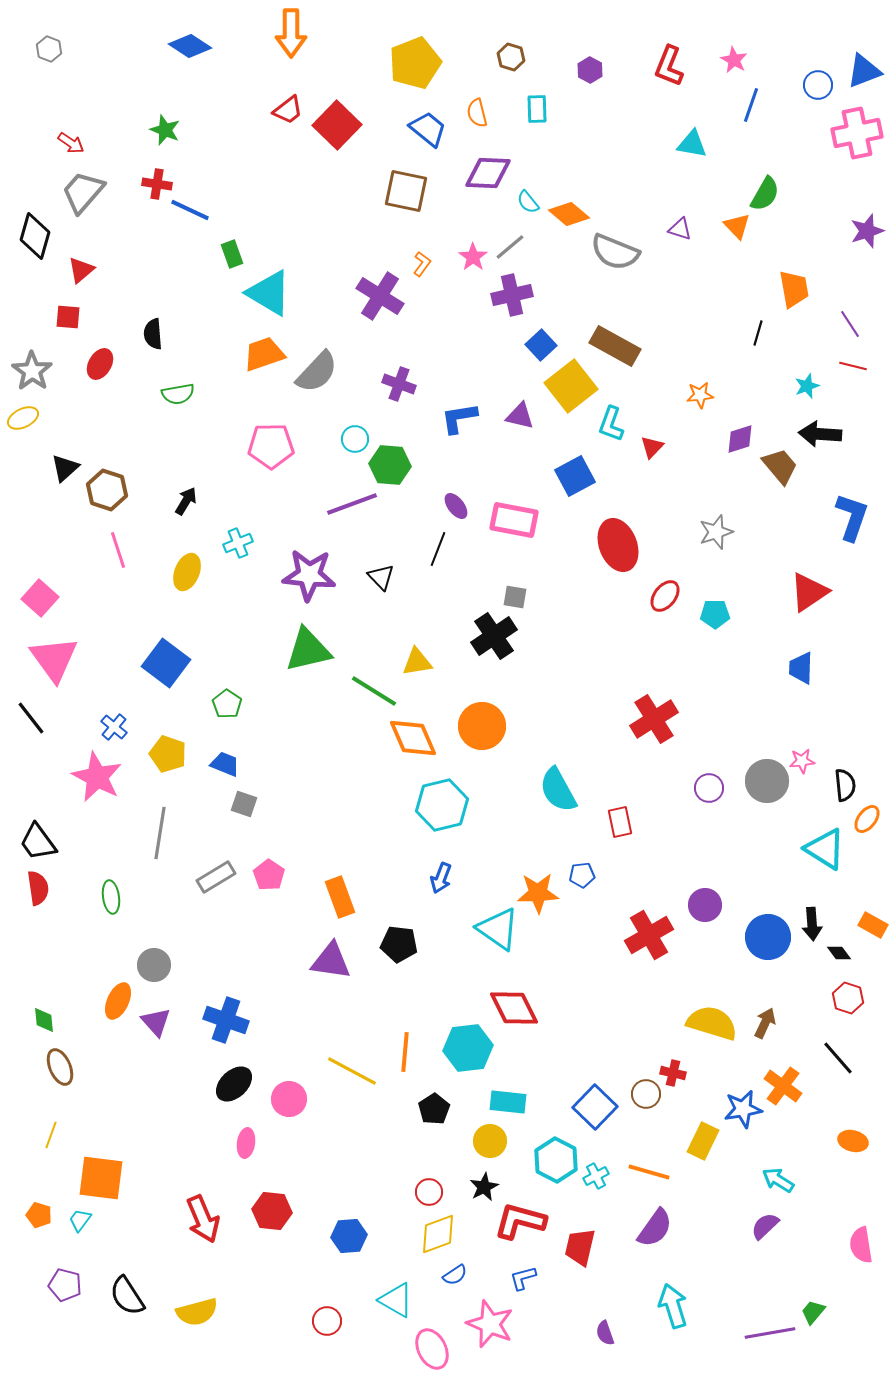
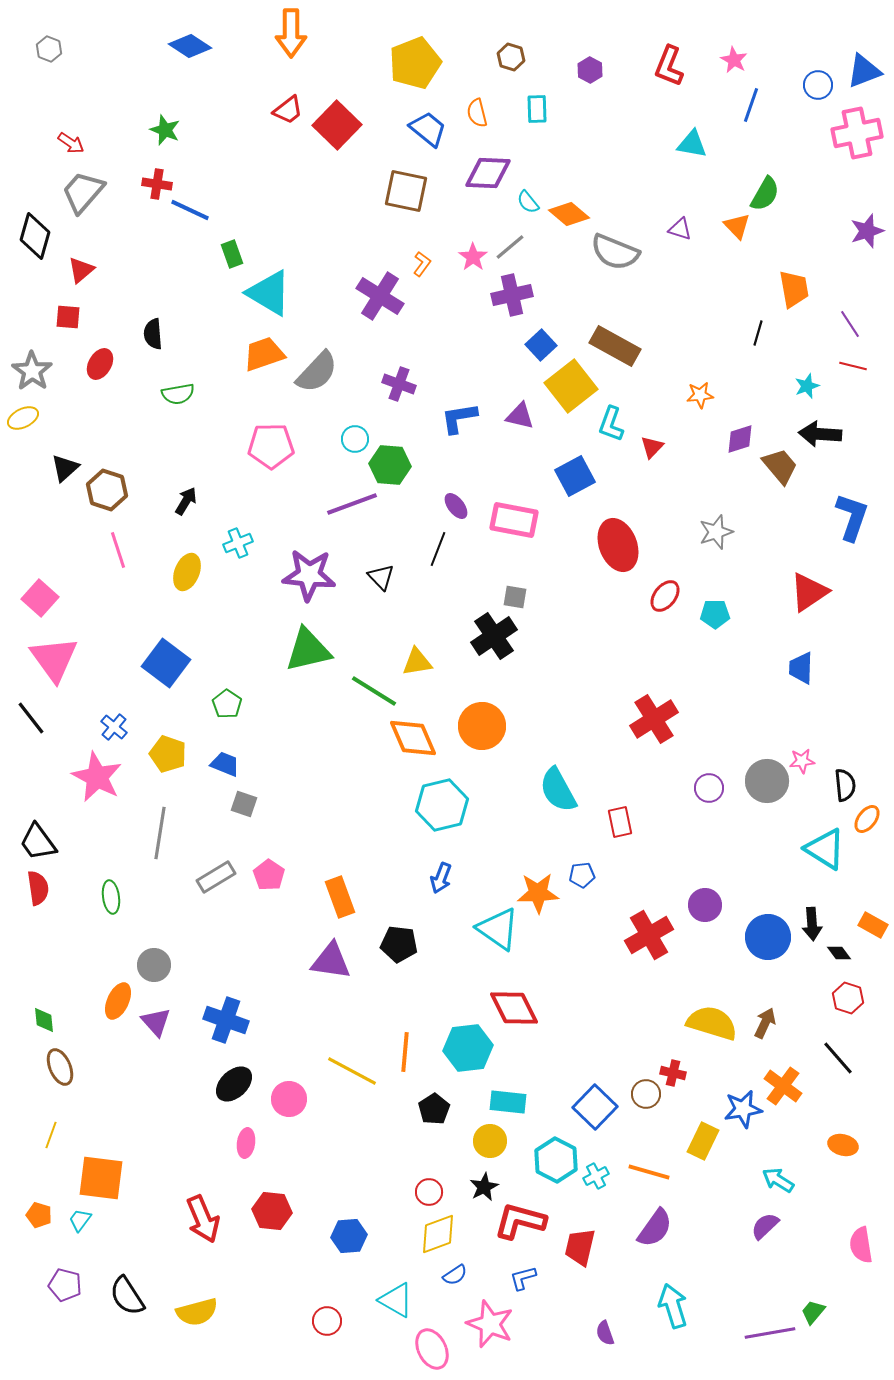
orange ellipse at (853, 1141): moved 10 px left, 4 px down
